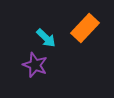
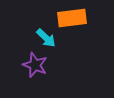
orange rectangle: moved 13 px left, 10 px up; rotated 40 degrees clockwise
